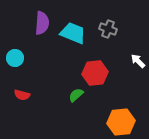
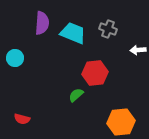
white arrow: moved 11 px up; rotated 49 degrees counterclockwise
red semicircle: moved 24 px down
